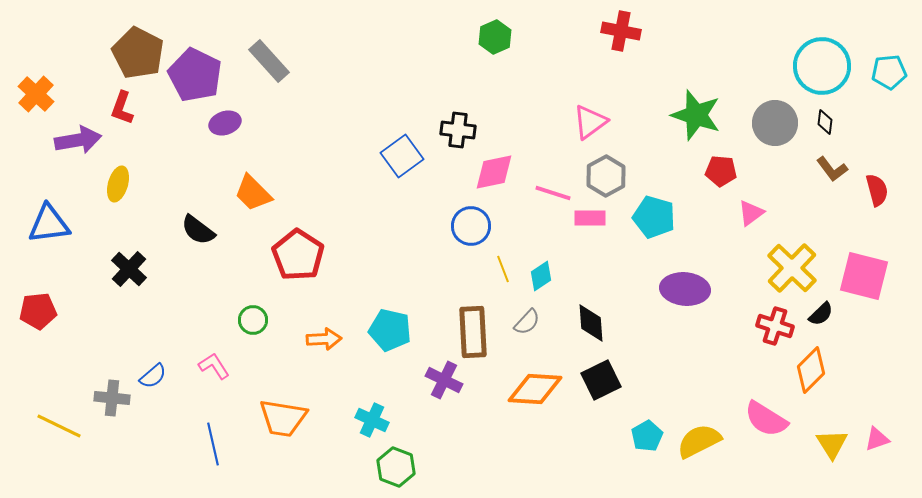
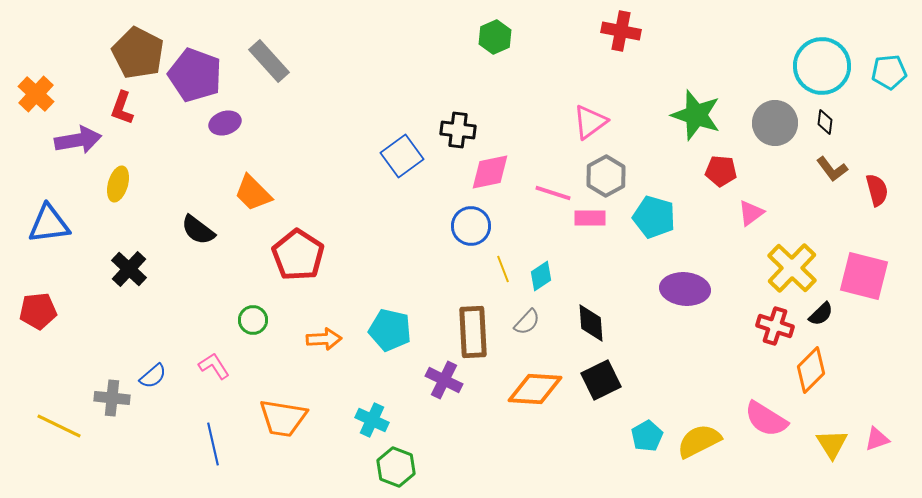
purple pentagon at (195, 75): rotated 6 degrees counterclockwise
pink diamond at (494, 172): moved 4 px left
